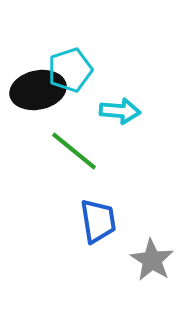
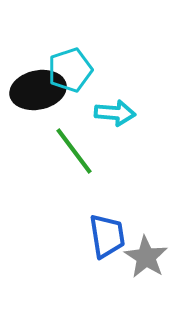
cyan arrow: moved 5 px left, 2 px down
green line: rotated 14 degrees clockwise
blue trapezoid: moved 9 px right, 15 px down
gray star: moved 6 px left, 3 px up
